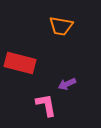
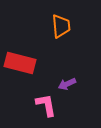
orange trapezoid: rotated 105 degrees counterclockwise
